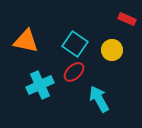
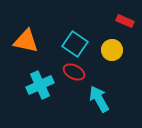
red rectangle: moved 2 px left, 2 px down
red ellipse: rotated 70 degrees clockwise
